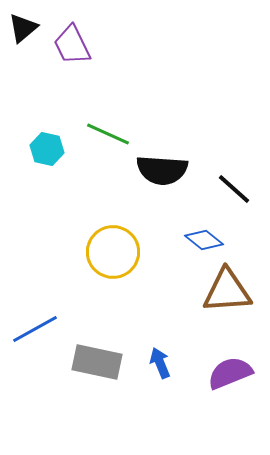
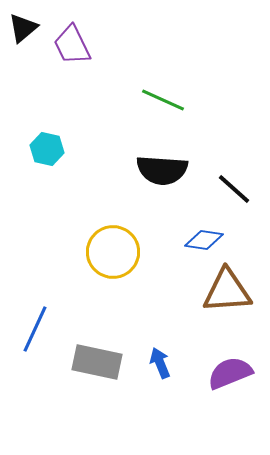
green line: moved 55 px right, 34 px up
blue diamond: rotated 30 degrees counterclockwise
blue line: rotated 36 degrees counterclockwise
